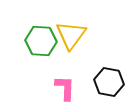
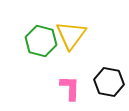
green hexagon: rotated 12 degrees clockwise
pink L-shape: moved 5 px right
